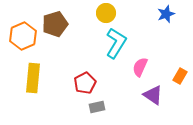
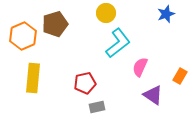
cyan L-shape: moved 2 px right; rotated 20 degrees clockwise
red pentagon: rotated 15 degrees clockwise
